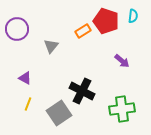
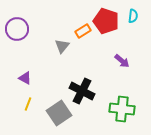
gray triangle: moved 11 px right
green cross: rotated 15 degrees clockwise
